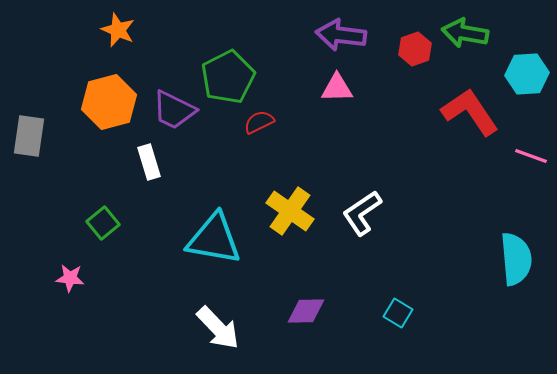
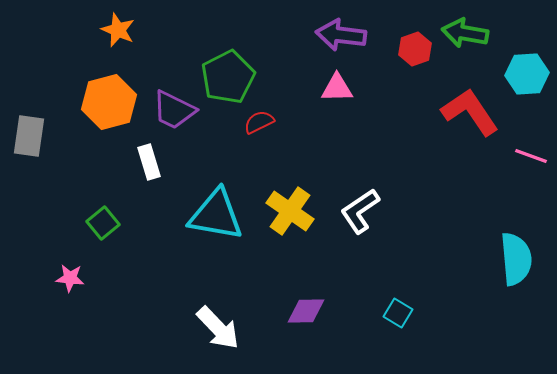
white L-shape: moved 2 px left, 2 px up
cyan triangle: moved 2 px right, 24 px up
